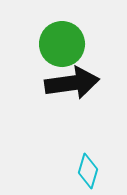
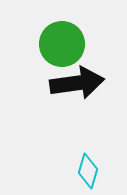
black arrow: moved 5 px right
